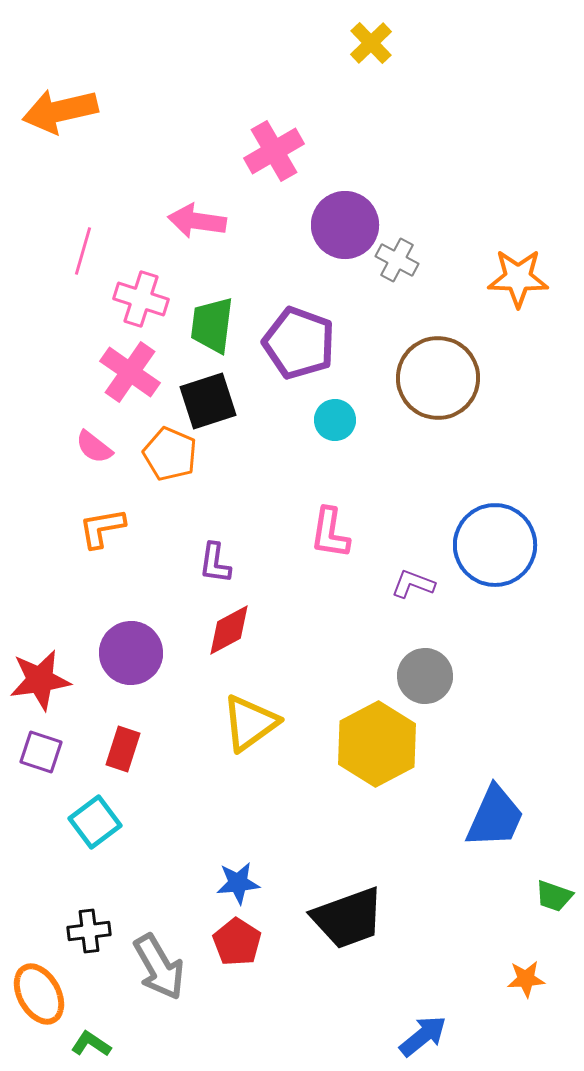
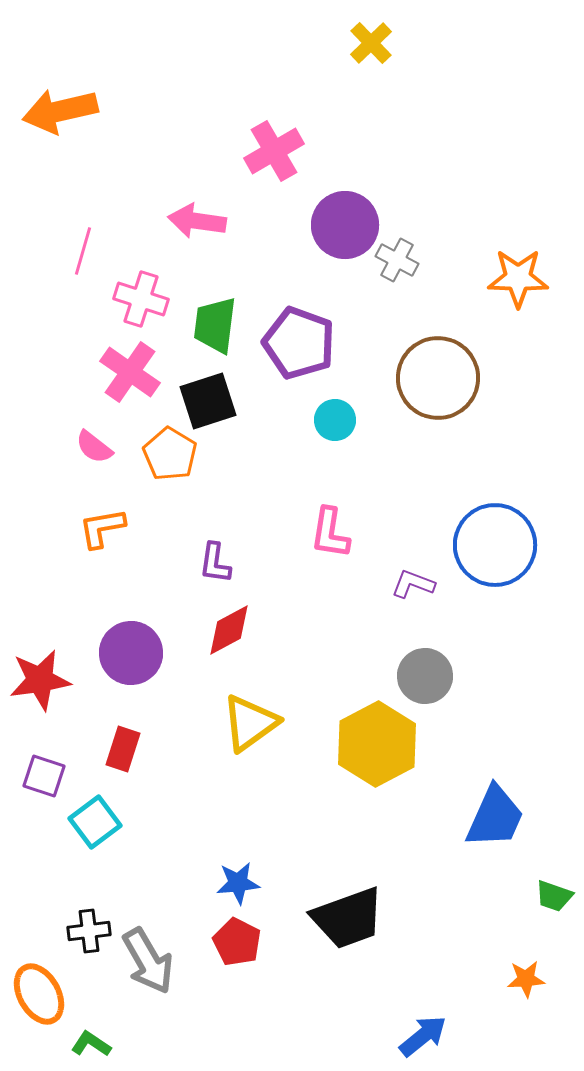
green trapezoid at (212, 325): moved 3 px right
orange pentagon at (170, 454): rotated 8 degrees clockwise
purple square at (41, 752): moved 3 px right, 24 px down
red pentagon at (237, 942): rotated 6 degrees counterclockwise
gray arrow at (159, 967): moved 11 px left, 6 px up
